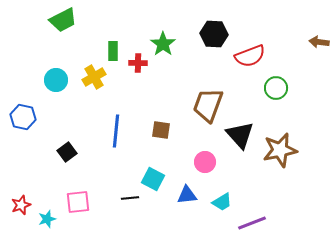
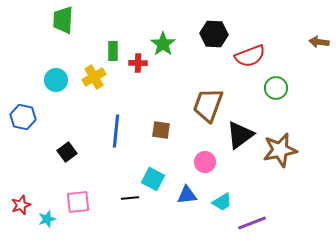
green trapezoid: rotated 120 degrees clockwise
black triangle: rotated 36 degrees clockwise
